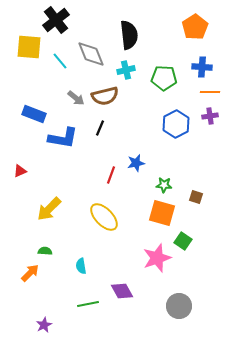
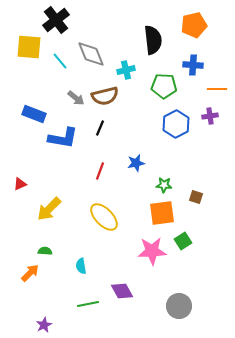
orange pentagon: moved 1 px left, 2 px up; rotated 20 degrees clockwise
black semicircle: moved 24 px right, 5 px down
blue cross: moved 9 px left, 2 px up
green pentagon: moved 8 px down
orange line: moved 7 px right, 3 px up
red triangle: moved 13 px down
red line: moved 11 px left, 4 px up
orange square: rotated 24 degrees counterclockwise
green square: rotated 24 degrees clockwise
pink star: moved 5 px left, 7 px up; rotated 16 degrees clockwise
